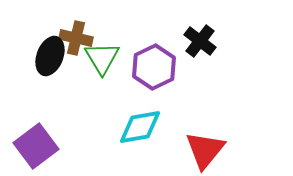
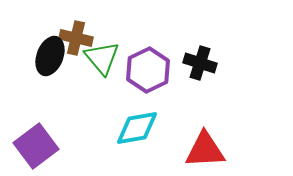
black cross: moved 22 px down; rotated 20 degrees counterclockwise
green triangle: rotated 9 degrees counterclockwise
purple hexagon: moved 6 px left, 3 px down
cyan diamond: moved 3 px left, 1 px down
red triangle: rotated 48 degrees clockwise
